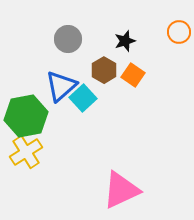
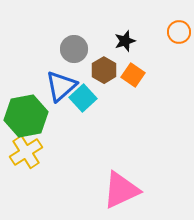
gray circle: moved 6 px right, 10 px down
